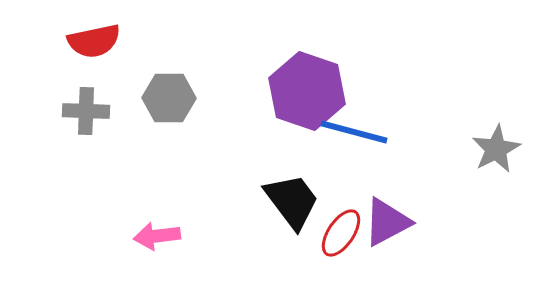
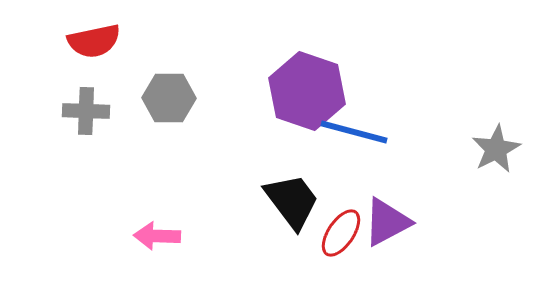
pink arrow: rotated 9 degrees clockwise
